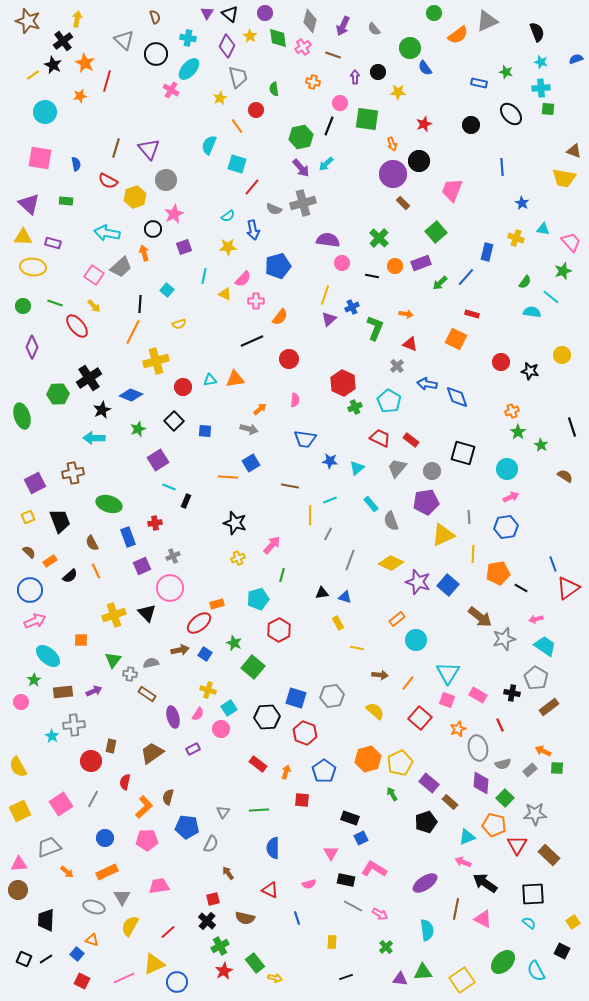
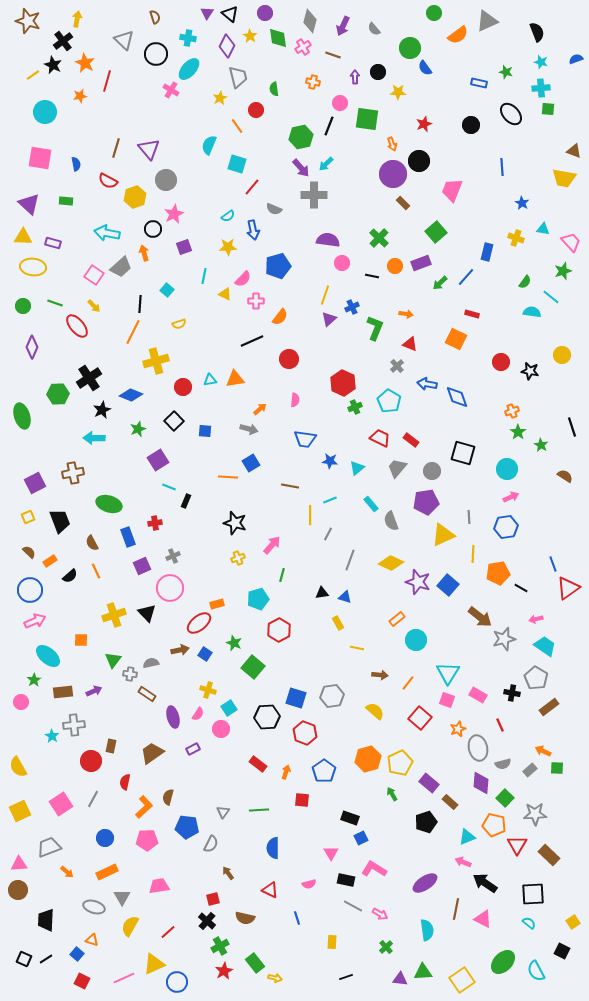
gray cross at (303, 203): moved 11 px right, 8 px up; rotated 15 degrees clockwise
